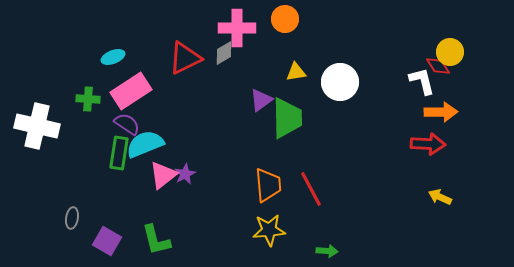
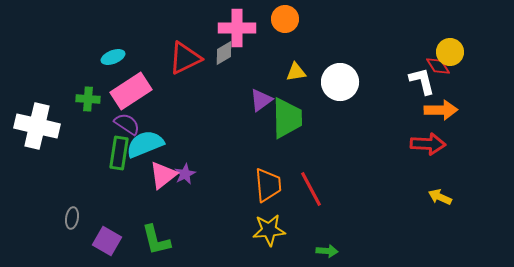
orange arrow: moved 2 px up
